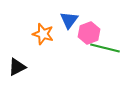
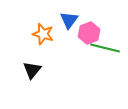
black triangle: moved 15 px right, 3 px down; rotated 24 degrees counterclockwise
